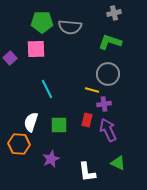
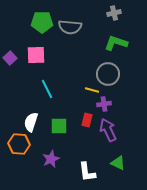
green L-shape: moved 6 px right, 1 px down
pink square: moved 6 px down
green square: moved 1 px down
